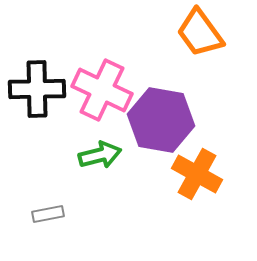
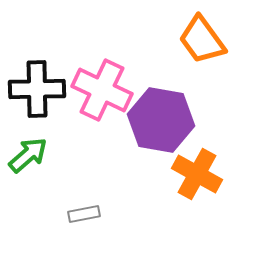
orange trapezoid: moved 2 px right, 7 px down
green arrow: moved 72 px left; rotated 27 degrees counterclockwise
gray rectangle: moved 36 px right
